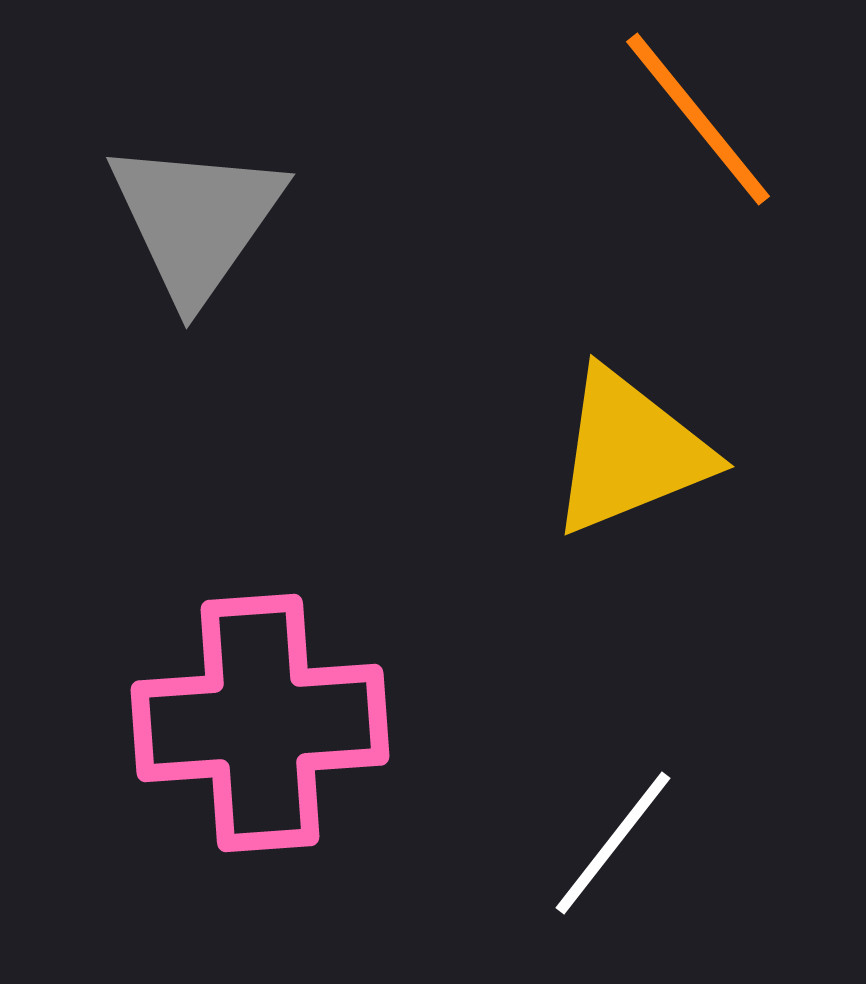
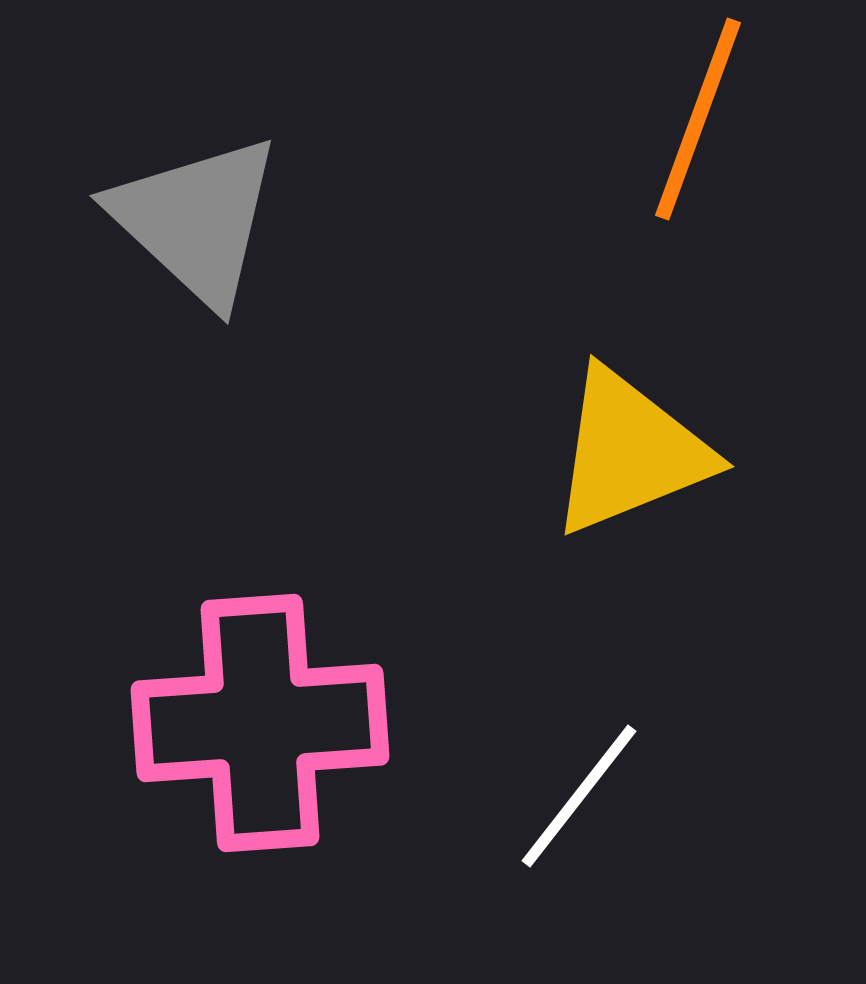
orange line: rotated 59 degrees clockwise
gray triangle: rotated 22 degrees counterclockwise
white line: moved 34 px left, 47 px up
